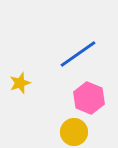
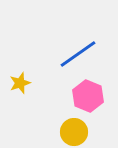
pink hexagon: moved 1 px left, 2 px up
